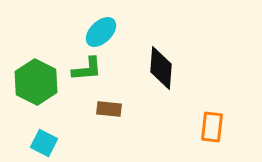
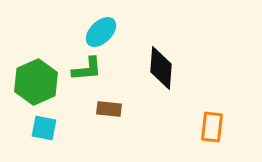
green hexagon: rotated 9 degrees clockwise
cyan square: moved 15 px up; rotated 16 degrees counterclockwise
